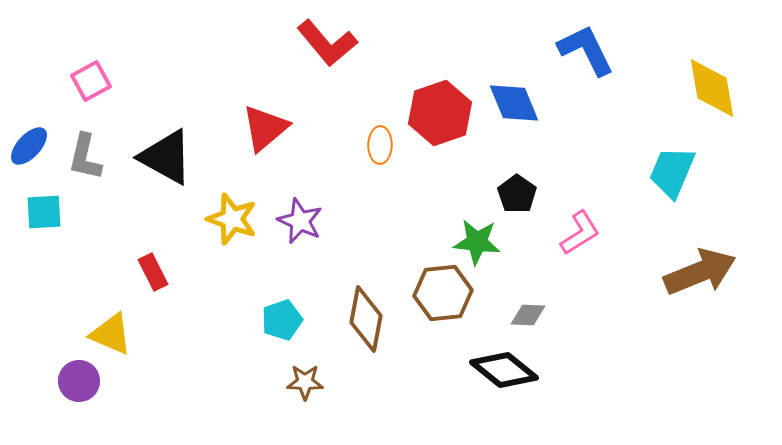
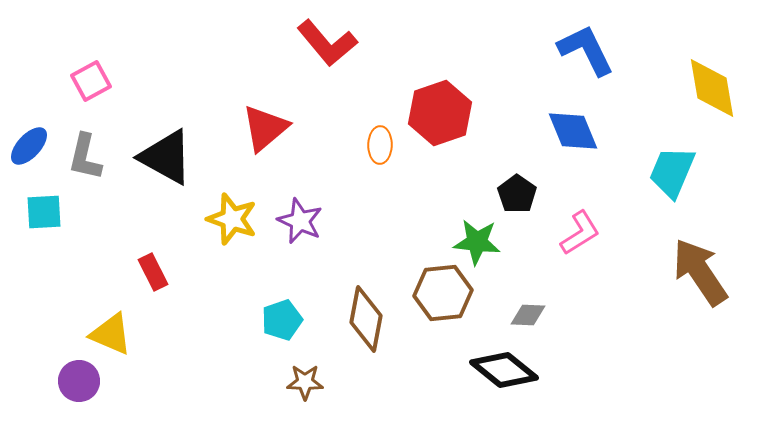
blue diamond: moved 59 px right, 28 px down
brown arrow: rotated 102 degrees counterclockwise
